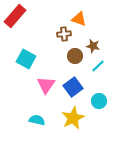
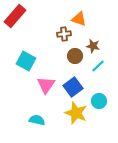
cyan square: moved 2 px down
yellow star: moved 3 px right, 5 px up; rotated 25 degrees counterclockwise
